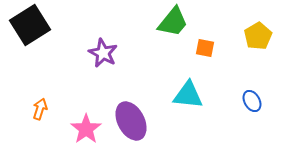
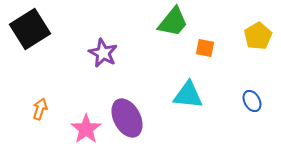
black square: moved 4 px down
purple ellipse: moved 4 px left, 3 px up
